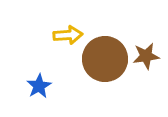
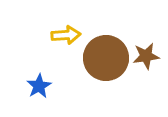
yellow arrow: moved 2 px left
brown circle: moved 1 px right, 1 px up
